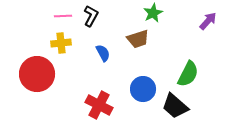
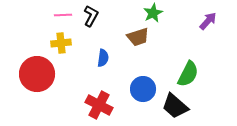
pink line: moved 1 px up
brown trapezoid: moved 2 px up
blue semicircle: moved 5 px down; rotated 36 degrees clockwise
